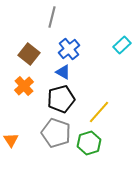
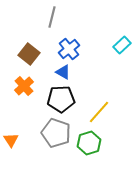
black pentagon: rotated 12 degrees clockwise
